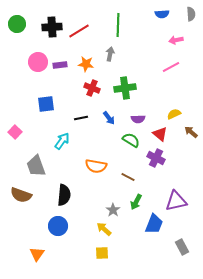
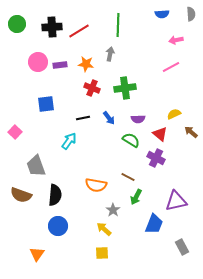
black line: moved 2 px right
cyan arrow: moved 7 px right
orange semicircle: moved 19 px down
black semicircle: moved 9 px left
green arrow: moved 5 px up
